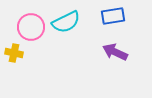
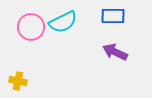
blue rectangle: rotated 10 degrees clockwise
cyan semicircle: moved 3 px left
yellow cross: moved 4 px right, 28 px down
